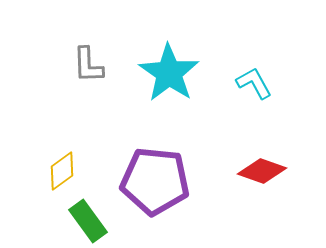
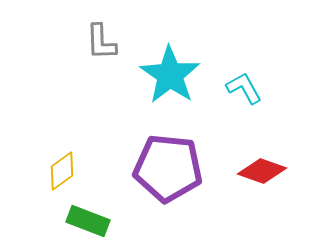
gray L-shape: moved 13 px right, 23 px up
cyan star: moved 1 px right, 2 px down
cyan L-shape: moved 10 px left, 5 px down
purple pentagon: moved 13 px right, 13 px up
green rectangle: rotated 33 degrees counterclockwise
